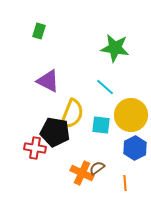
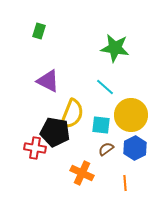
brown semicircle: moved 9 px right, 19 px up
